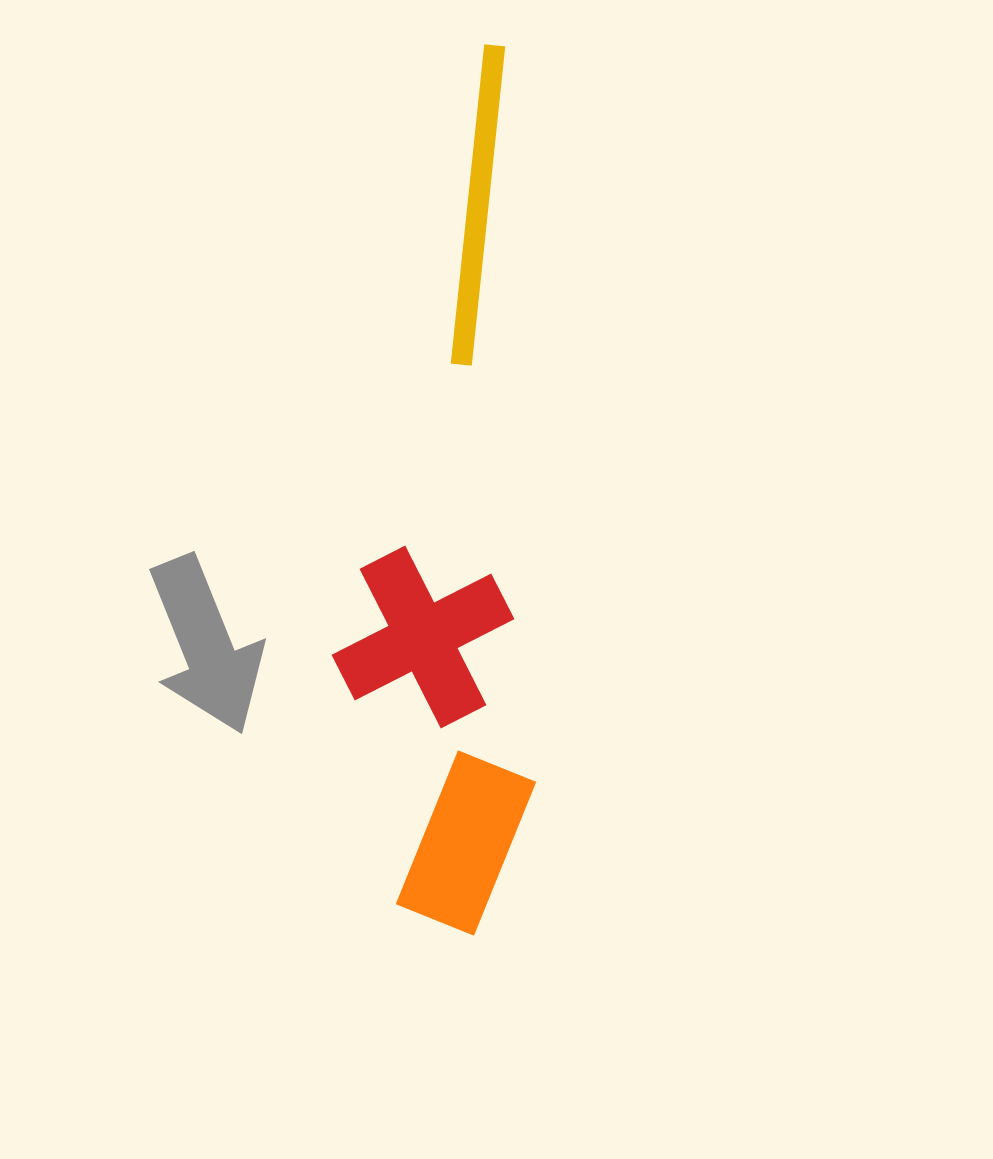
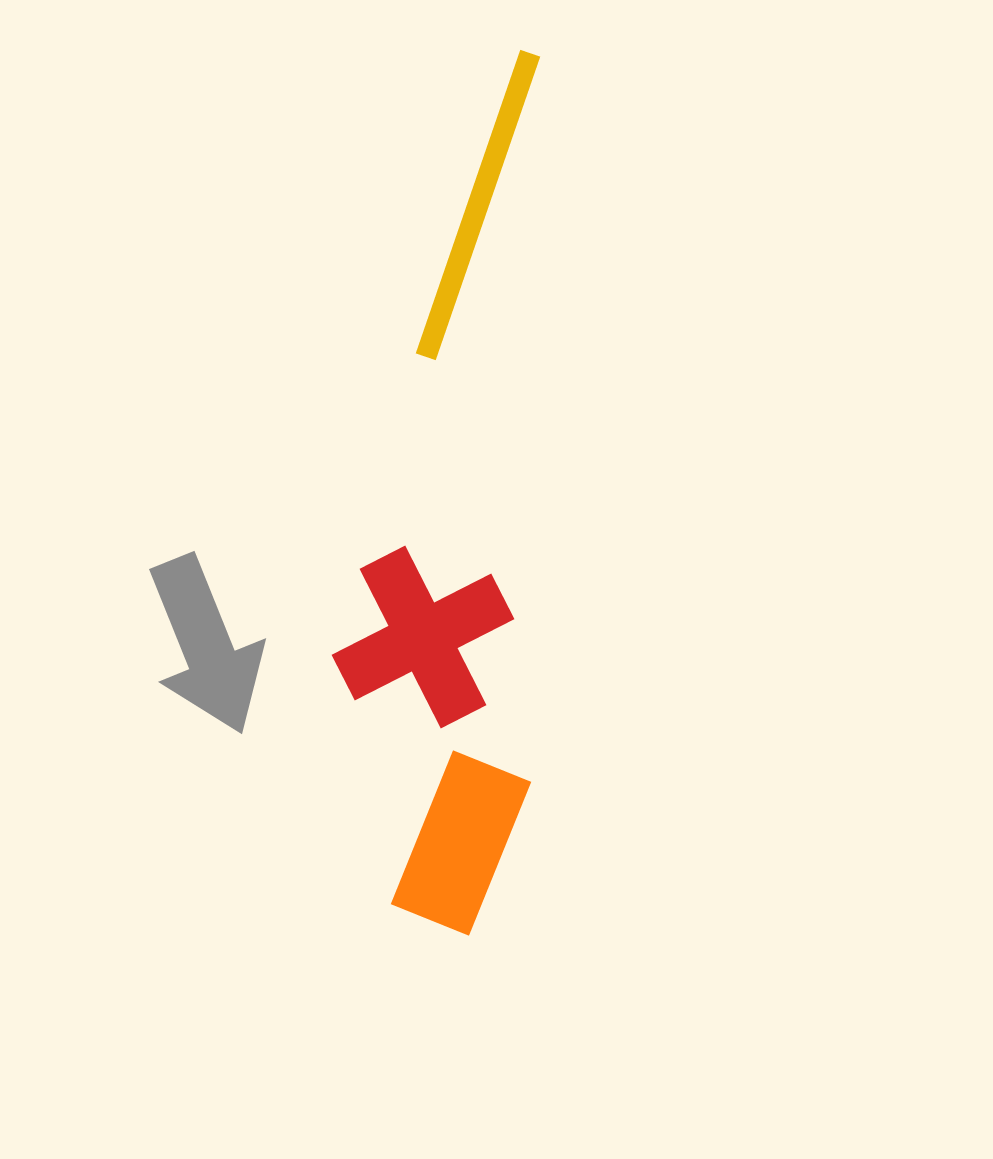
yellow line: rotated 13 degrees clockwise
orange rectangle: moved 5 px left
